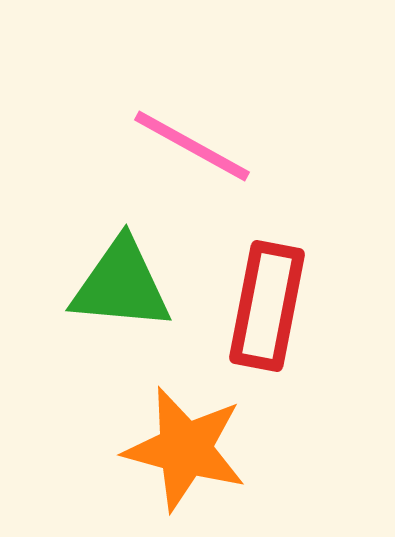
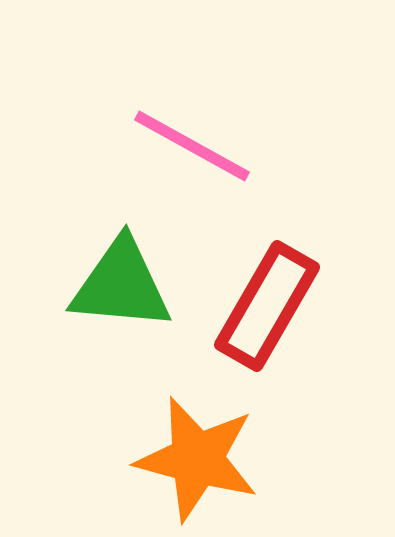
red rectangle: rotated 19 degrees clockwise
orange star: moved 12 px right, 10 px down
